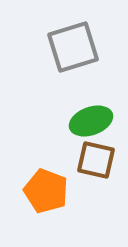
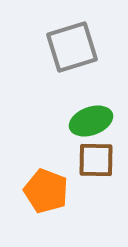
gray square: moved 1 px left
brown square: rotated 12 degrees counterclockwise
